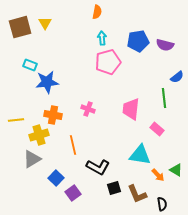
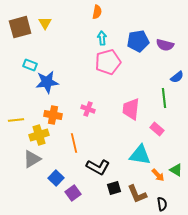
orange line: moved 1 px right, 2 px up
